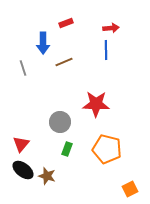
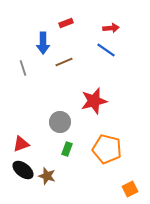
blue line: rotated 54 degrees counterclockwise
red star: moved 2 px left, 3 px up; rotated 16 degrees counterclockwise
red triangle: rotated 30 degrees clockwise
